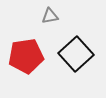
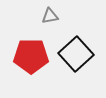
red pentagon: moved 5 px right; rotated 8 degrees clockwise
